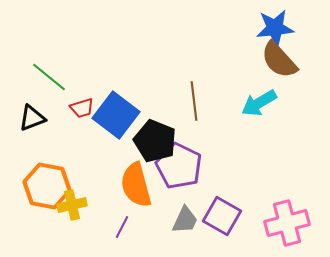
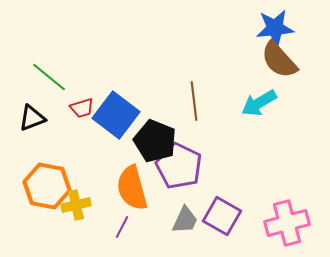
orange semicircle: moved 4 px left, 3 px down
yellow cross: moved 4 px right
